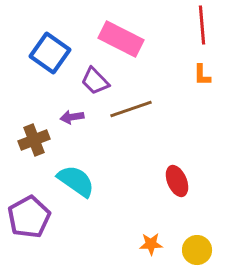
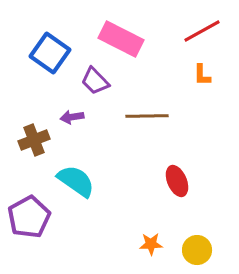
red line: moved 6 px down; rotated 66 degrees clockwise
brown line: moved 16 px right, 7 px down; rotated 18 degrees clockwise
